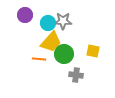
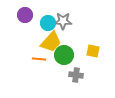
green circle: moved 1 px down
